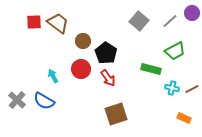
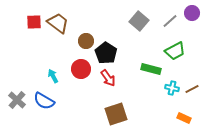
brown circle: moved 3 px right
